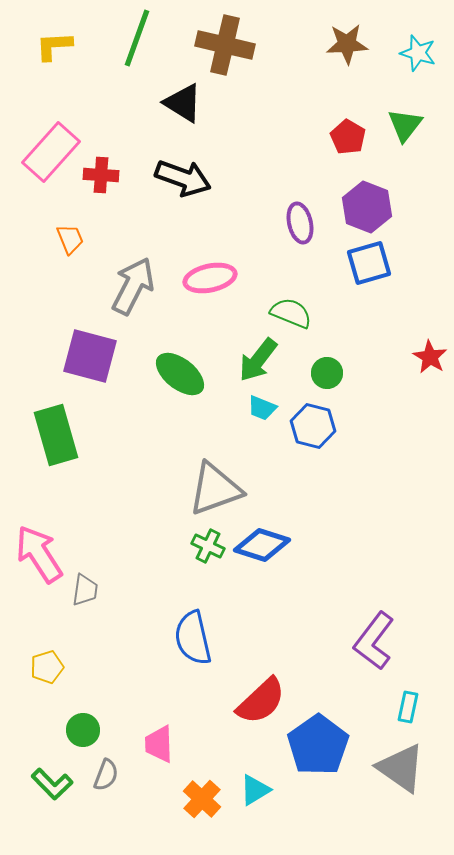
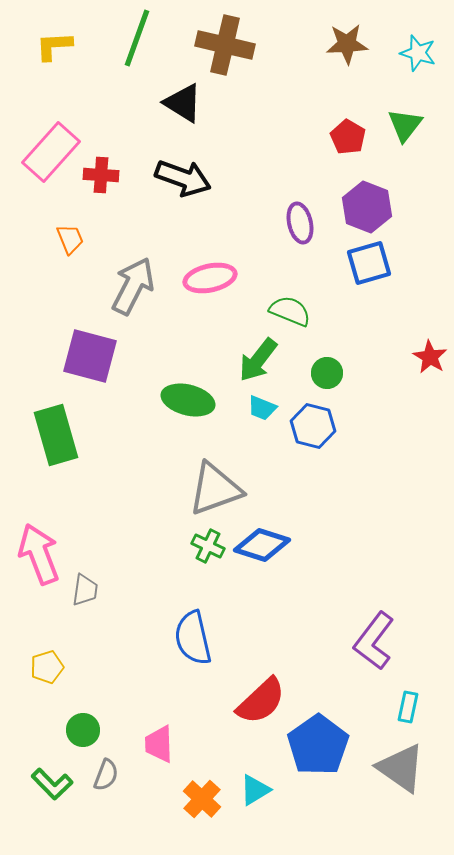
green semicircle at (291, 313): moved 1 px left, 2 px up
green ellipse at (180, 374): moved 8 px right, 26 px down; rotated 24 degrees counterclockwise
pink arrow at (39, 554): rotated 12 degrees clockwise
